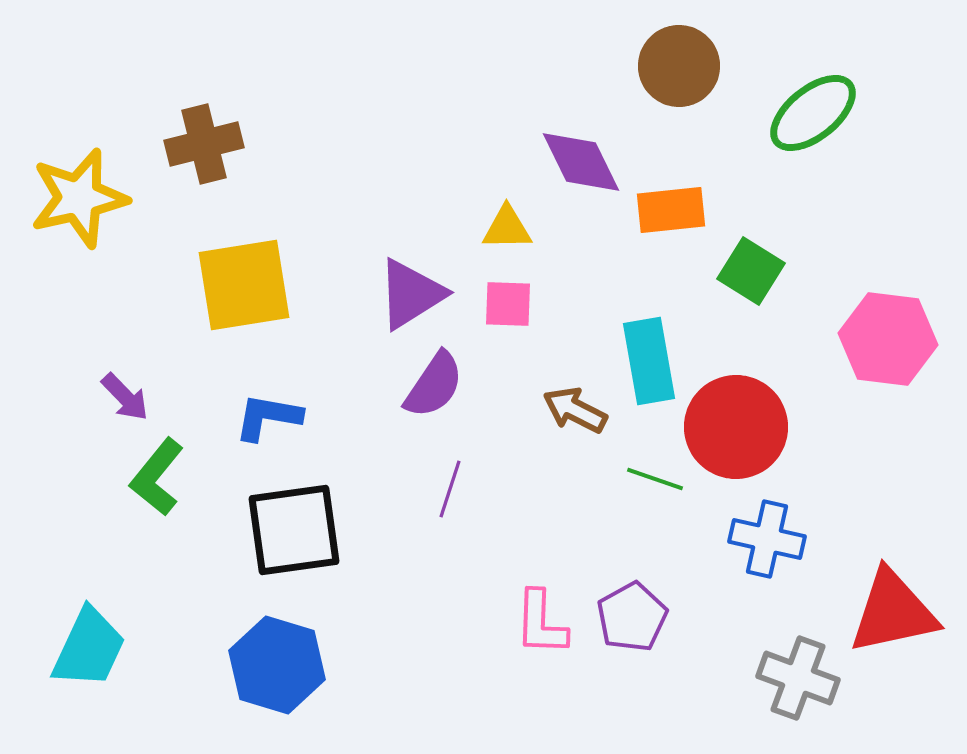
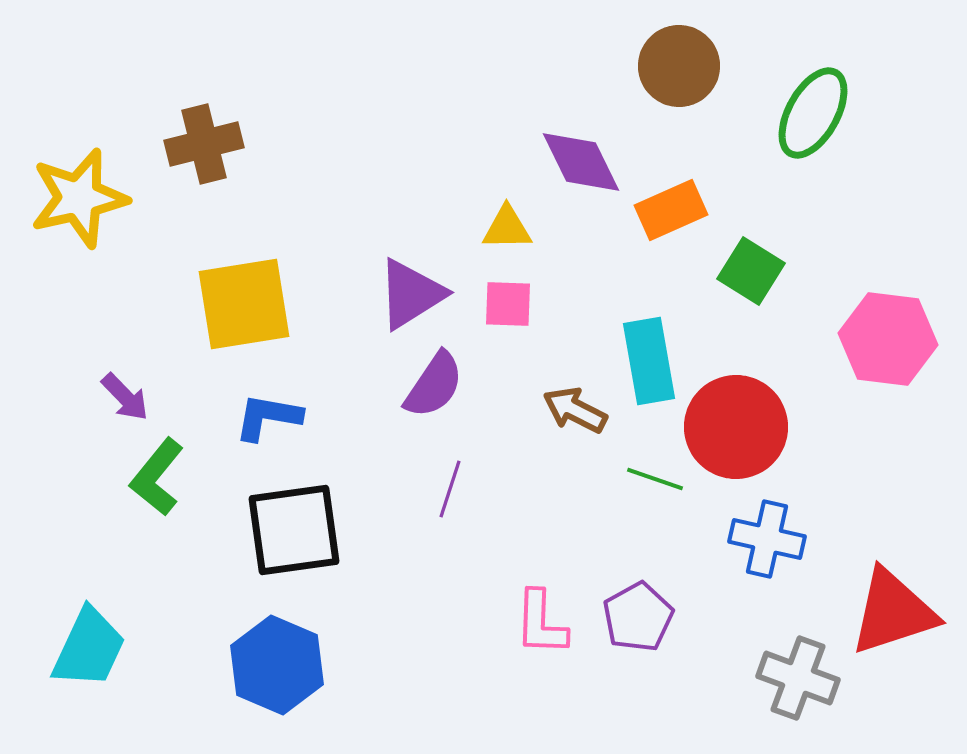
green ellipse: rotated 22 degrees counterclockwise
orange rectangle: rotated 18 degrees counterclockwise
yellow square: moved 19 px down
red triangle: rotated 6 degrees counterclockwise
purple pentagon: moved 6 px right
blue hexagon: rotated 6 degrees clockwise
